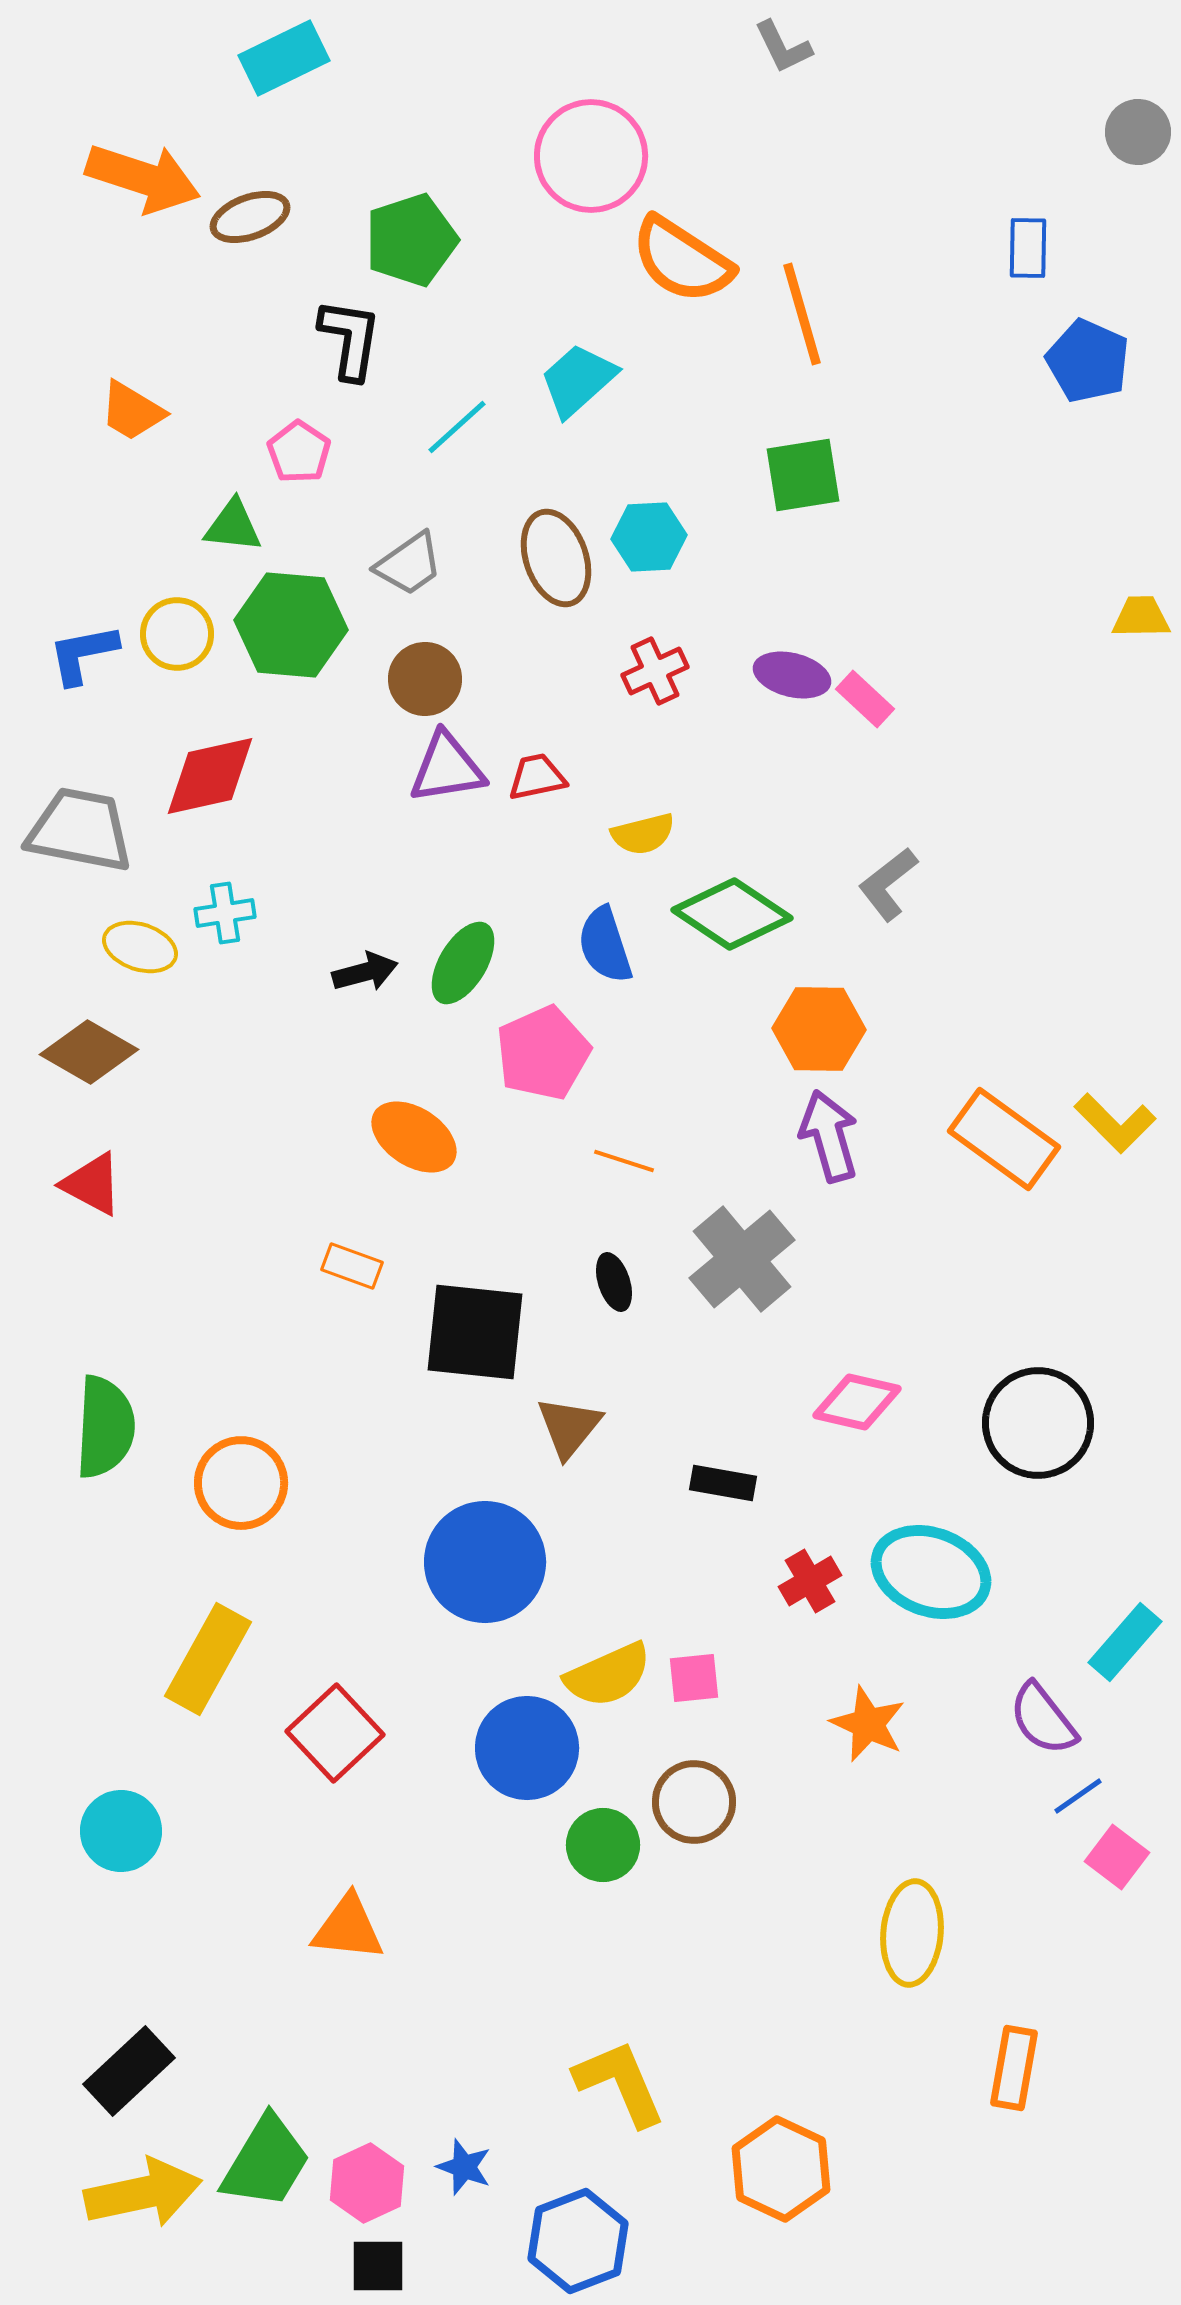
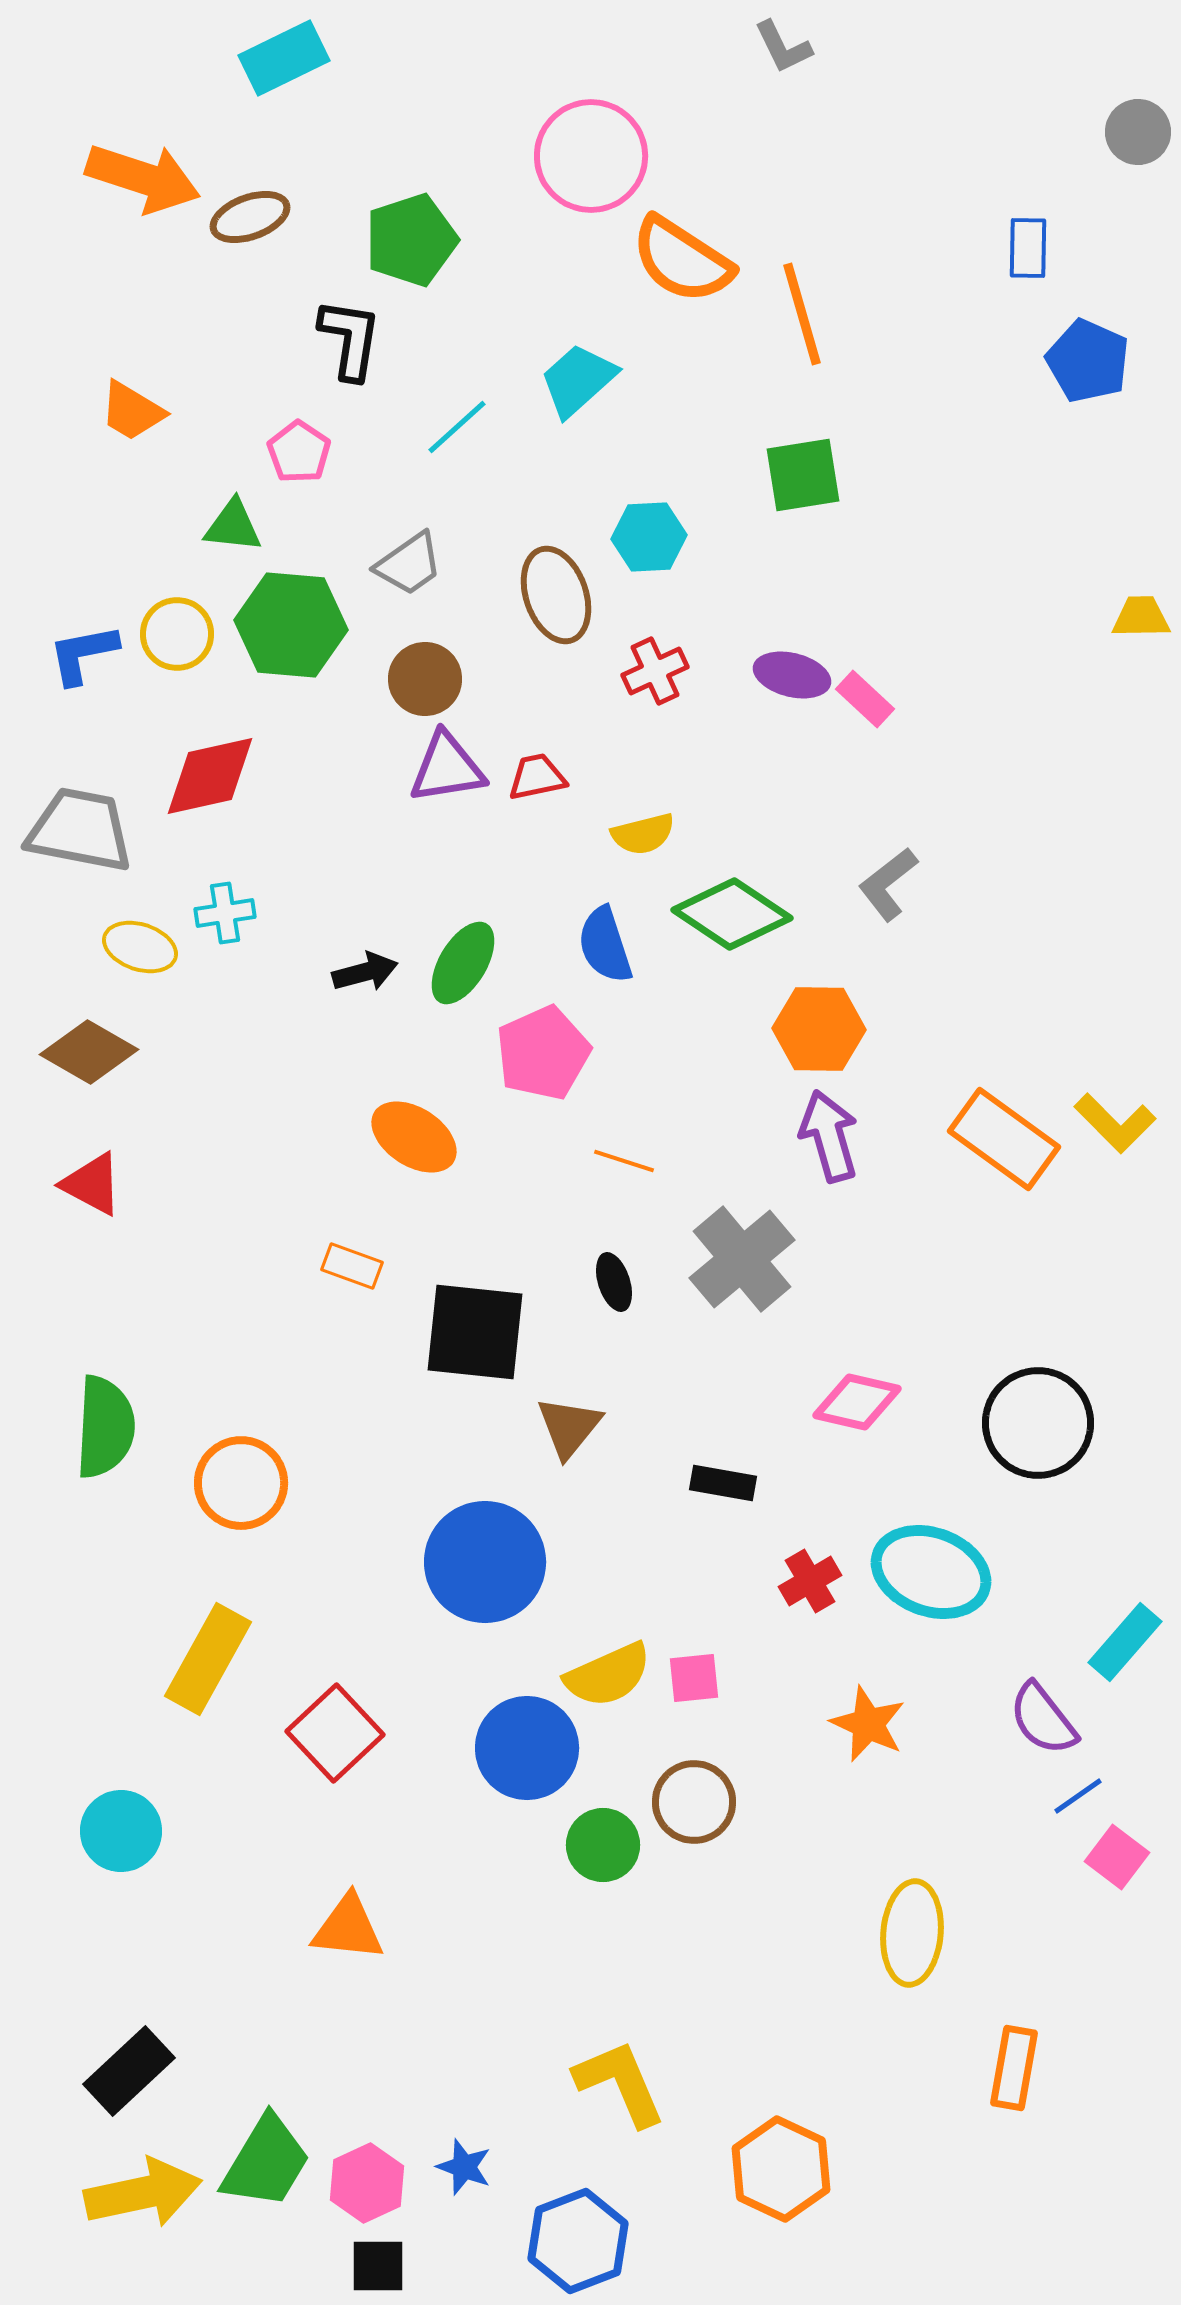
brown ellipse at (556, 558): moved 37 px down
